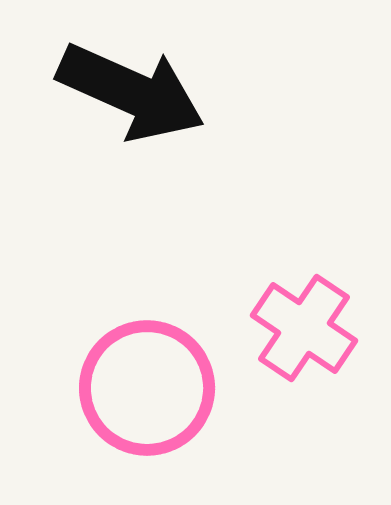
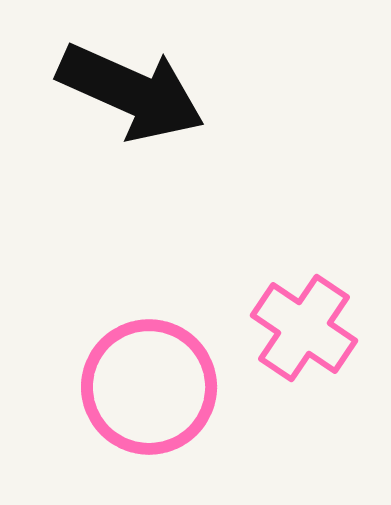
pink circle: moved 2 px right, 1 px up
